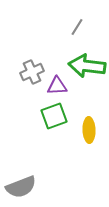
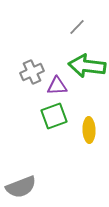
gray line: rotated 12 degrees clockwise
